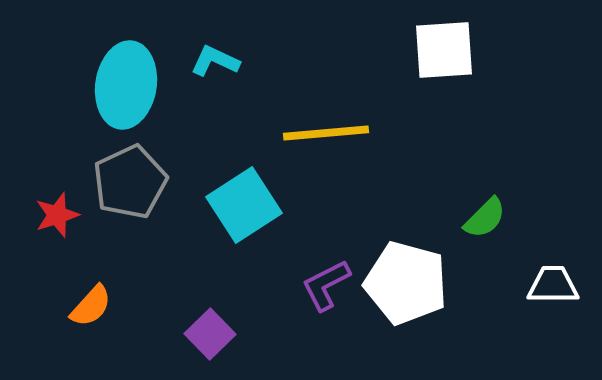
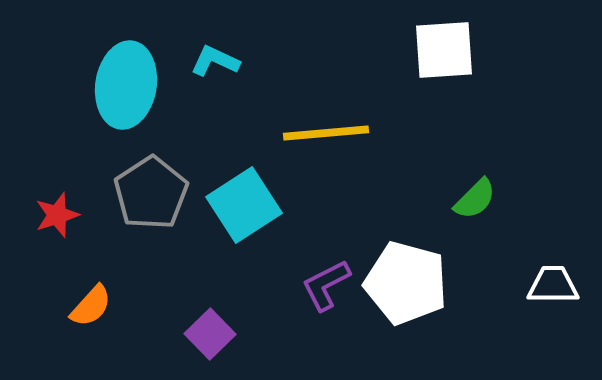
gray pentagon: moved 21 px right, 11 px down; rotated 8 degrees counterclockwise
green semicircle: moved 10 px left, 19 px up
